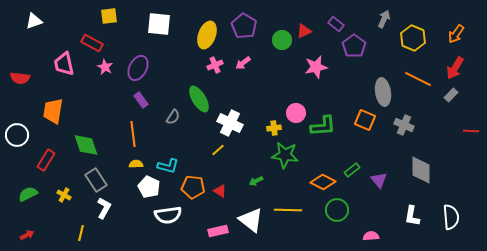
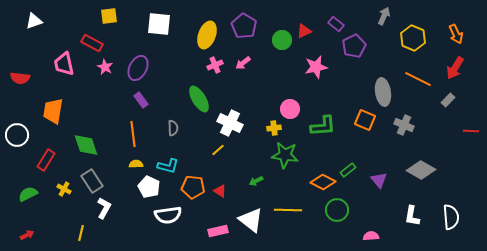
gray arrow at (384, 19): moved 3 px up
orange arrow at (456, 34): rotated 60 degrees counterclockwise
purple pentagon at (354, 46): rotated 10 degrees clockwise
gray rectangle at (451, 95): moved 3 px left, 5 px down
pink circle at (296, 113): moved 6 px left, 4 px up
gray semicircle at (173, 117): moved 11 px down; rotated 35 degrees counterclockwise
green rectangle at (352, 170): moved 4 px left
gray diamond at (421, 170): rotated 60 degrees counterclockwise
gray rectangle at (96, 180): moved 4 px left, 1 px down
yellow cross at (64, 195): moved 6 px up
